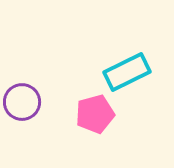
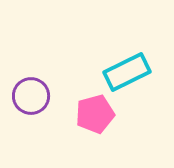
purple circle: moved 9 px right, 6 px up
